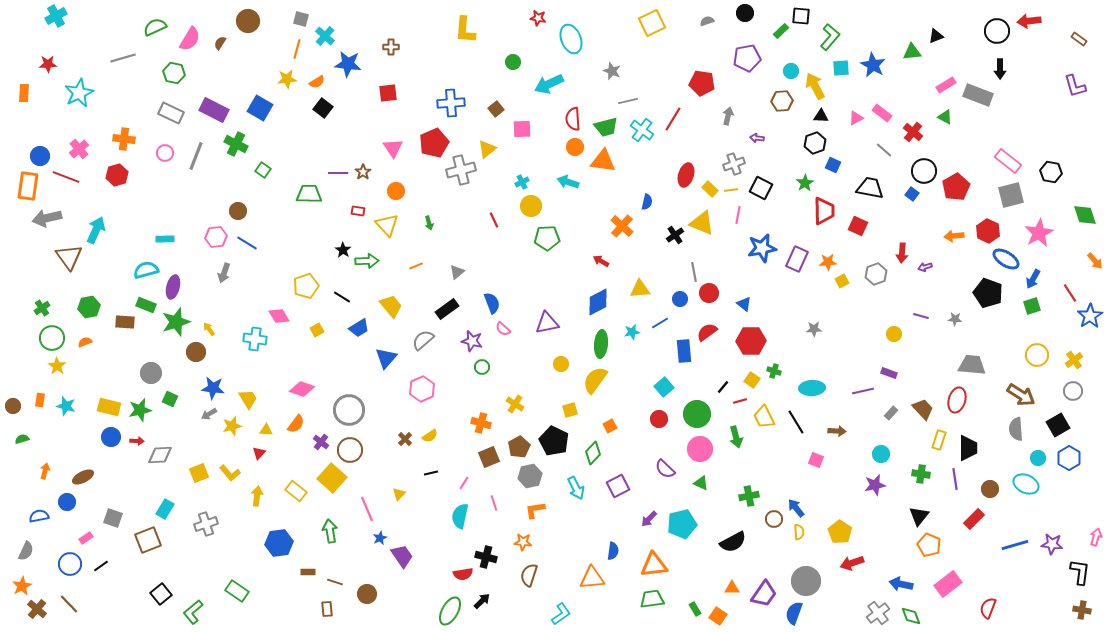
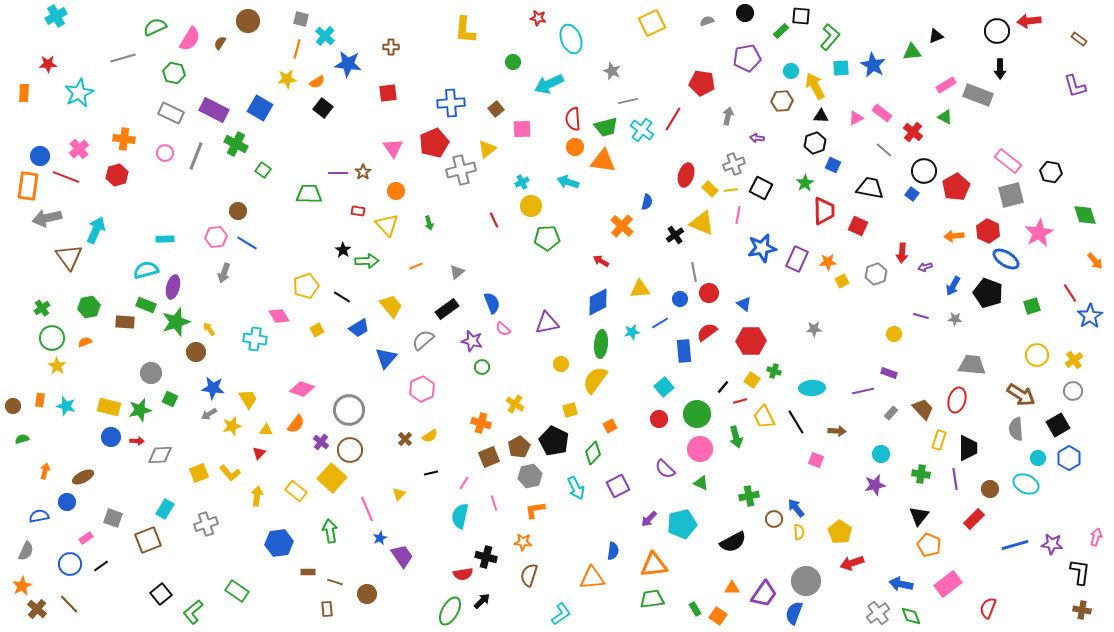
blue arrow at (1033, 279): moved 80 px left, 7 px down
